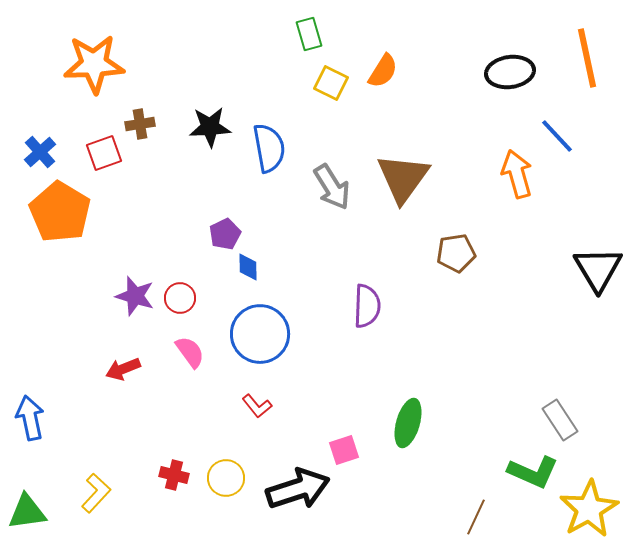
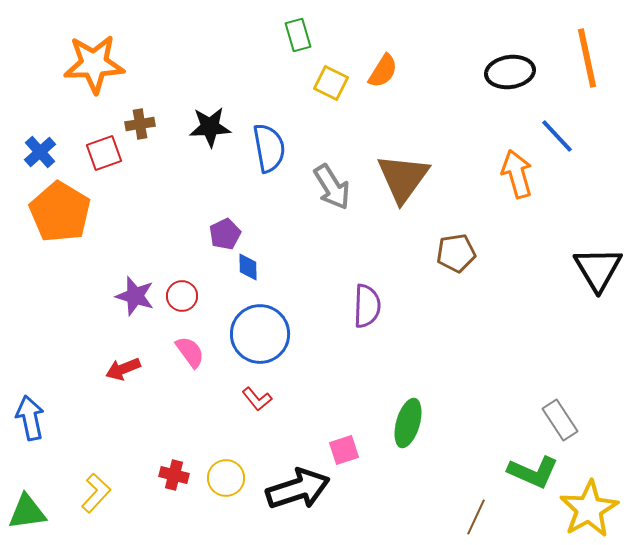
green rectangle: moved 11 px left, 1 px down
red circle: moved 2 px right, 2 px up
red L-shape: moved 7 px up
